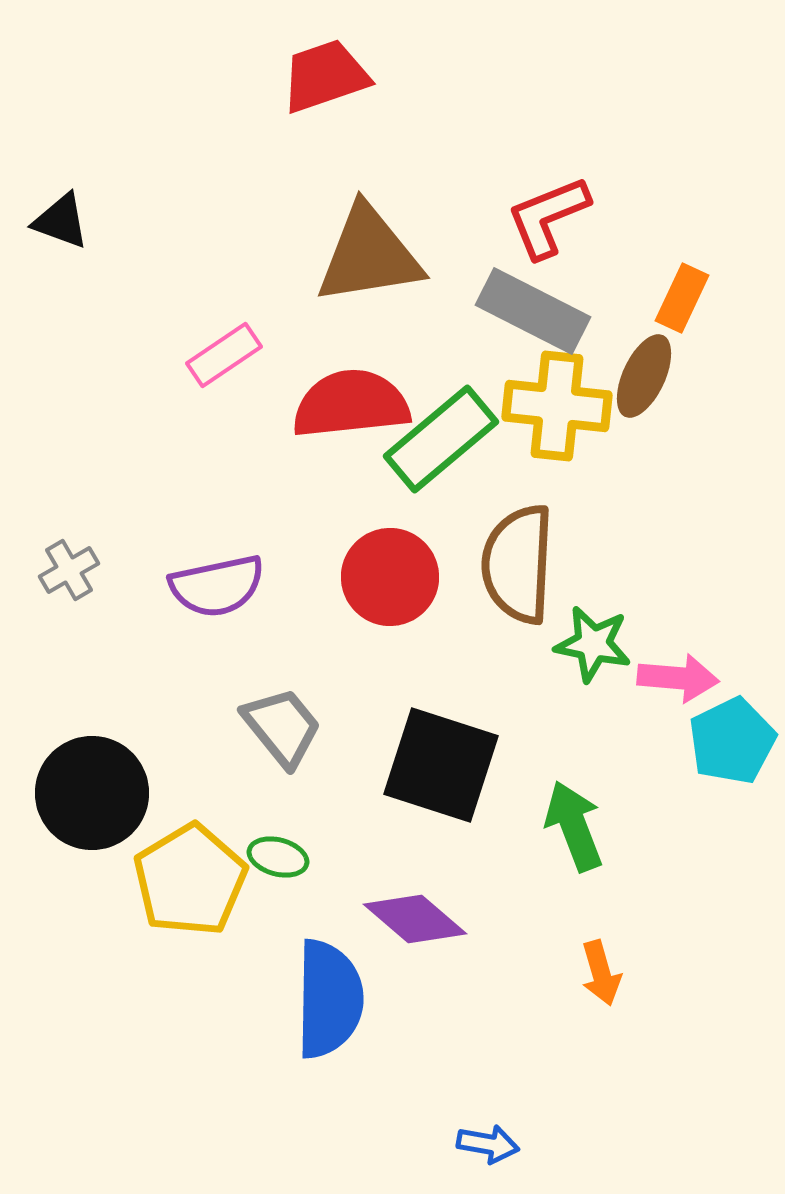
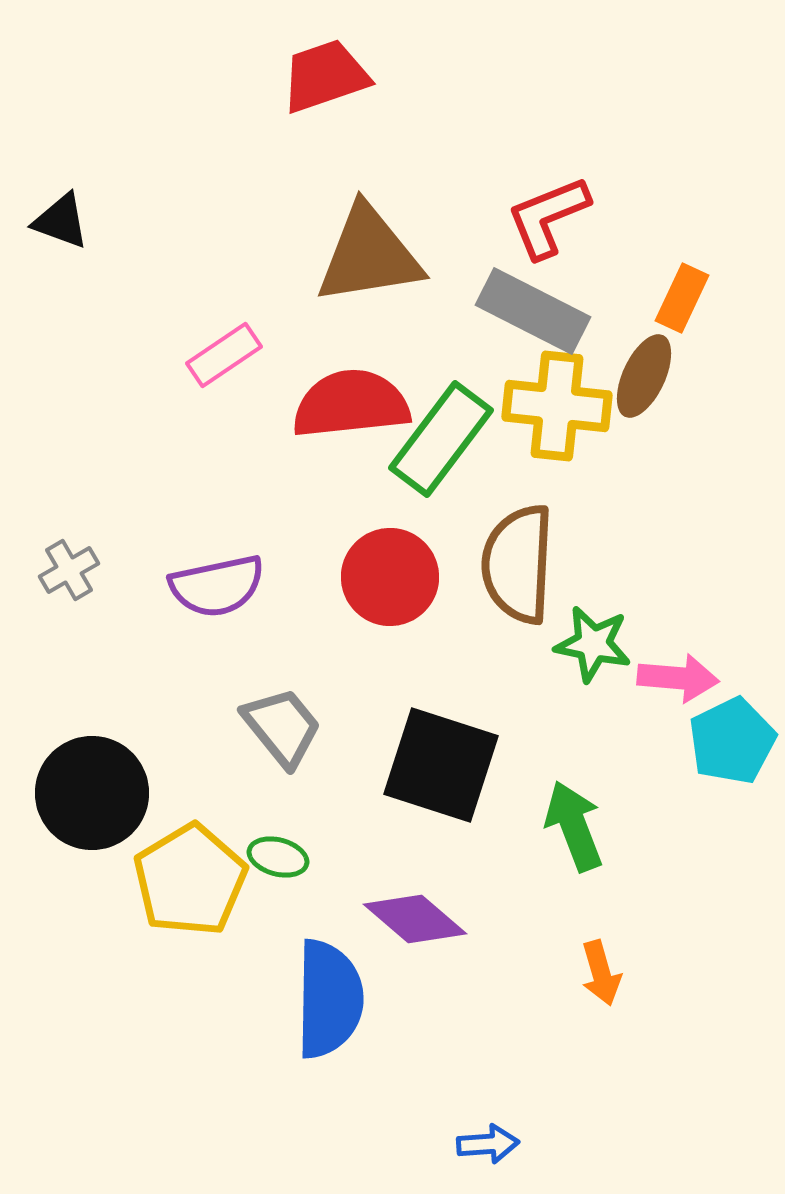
green rectangle: rotated 13 degrees counterclockwise
blue arrow: rotated 14 degrees counterclockwise
